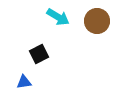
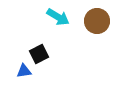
blue triangle: moved 11 px up
